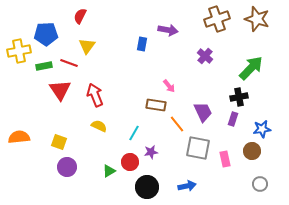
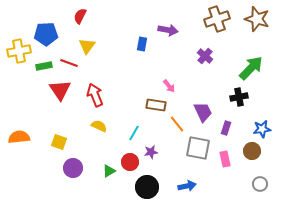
purple rectangle: moved 7 px left, 9 px down
purple circle: moved 6 px right, 1 px down
